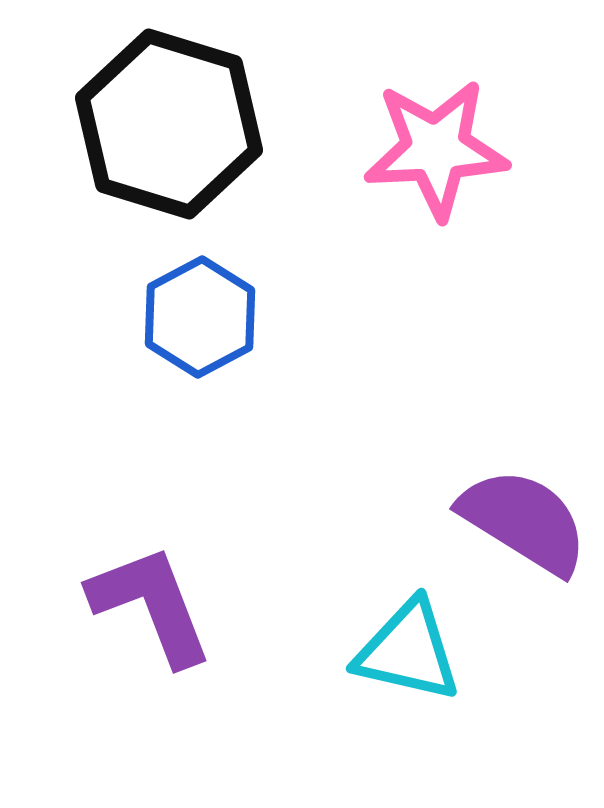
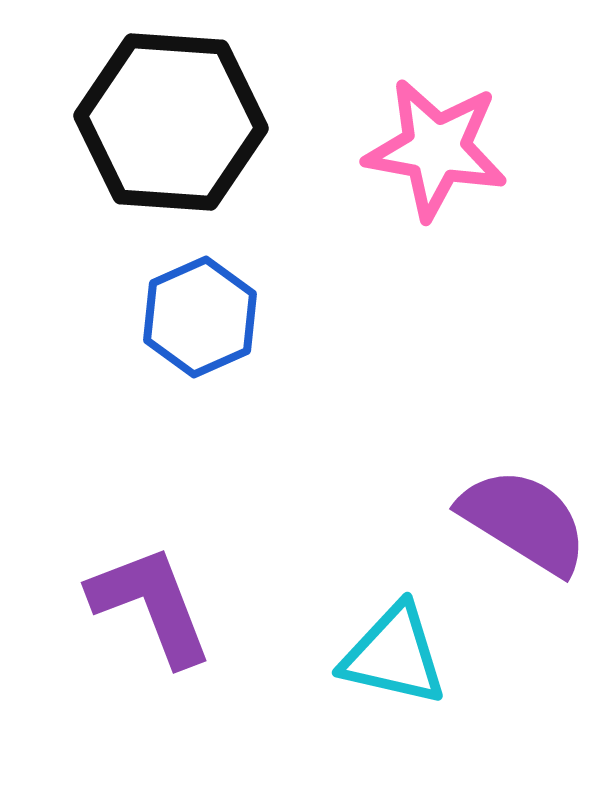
black hexagon: moved 2 px right, 2 px up; rotated 13 degrees counterclockwise
pink star: rotated 13 degrees clockwise
blue hexagon: rotated 4 degrees clockwise
cyan triangle: moved 14 px left, 4 px down
